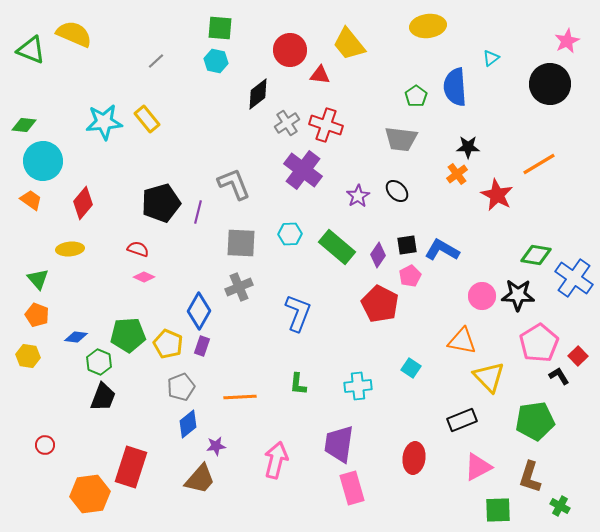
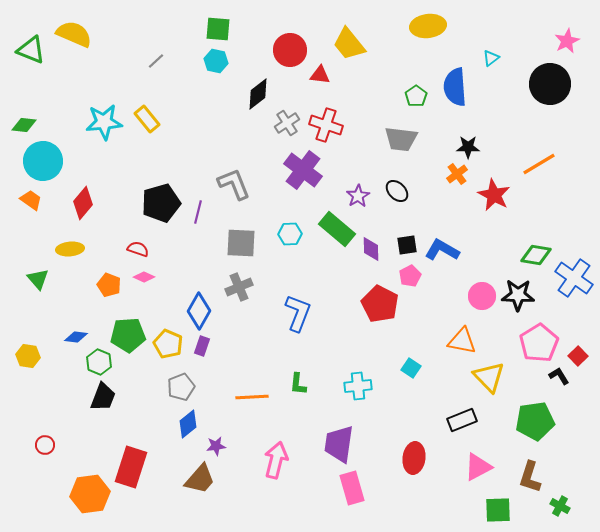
green square at (220, 28): moved 2 px left, 1 px down
red star at (497, 195): moved 3 px left
green rectangle at (337, 247): moved 18 px up
purple diamond at (378, 255): moved 7 px left, 6 px up; rotated 35 degrees counterclockwise
orange pentagon at (37, 315): moved 72 px right, 30 px up
orange line at (240, 397): moved 12 px right
